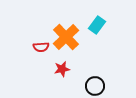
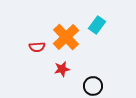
red semicircle: moved 4 px left
black circle: moved 2 px left
